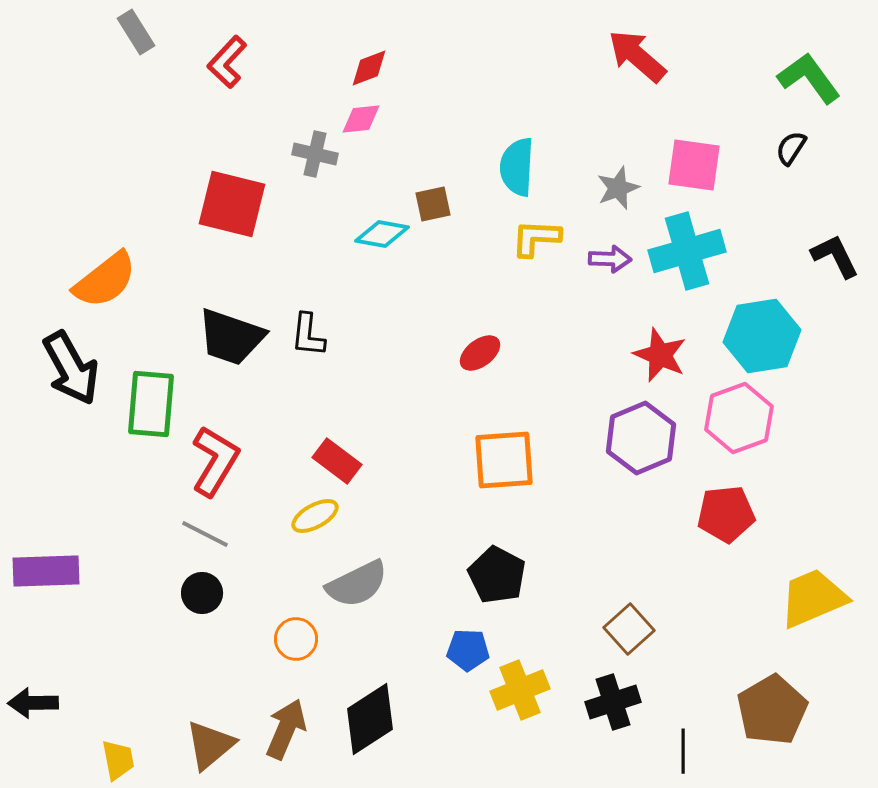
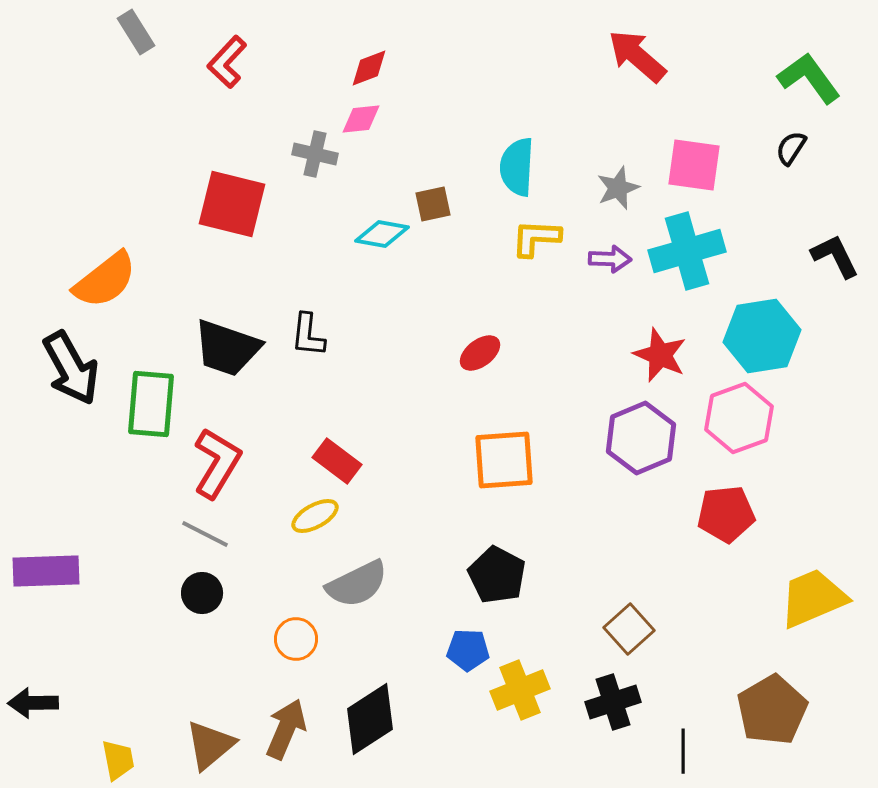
black trapezoid at (231, 337): moved 4 px left, 11 px down
red L-shape at (215, 461): moved 2 px right, 2 px down
